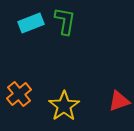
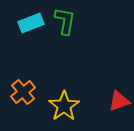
orange cross: moved 4 px right, 2 px up
